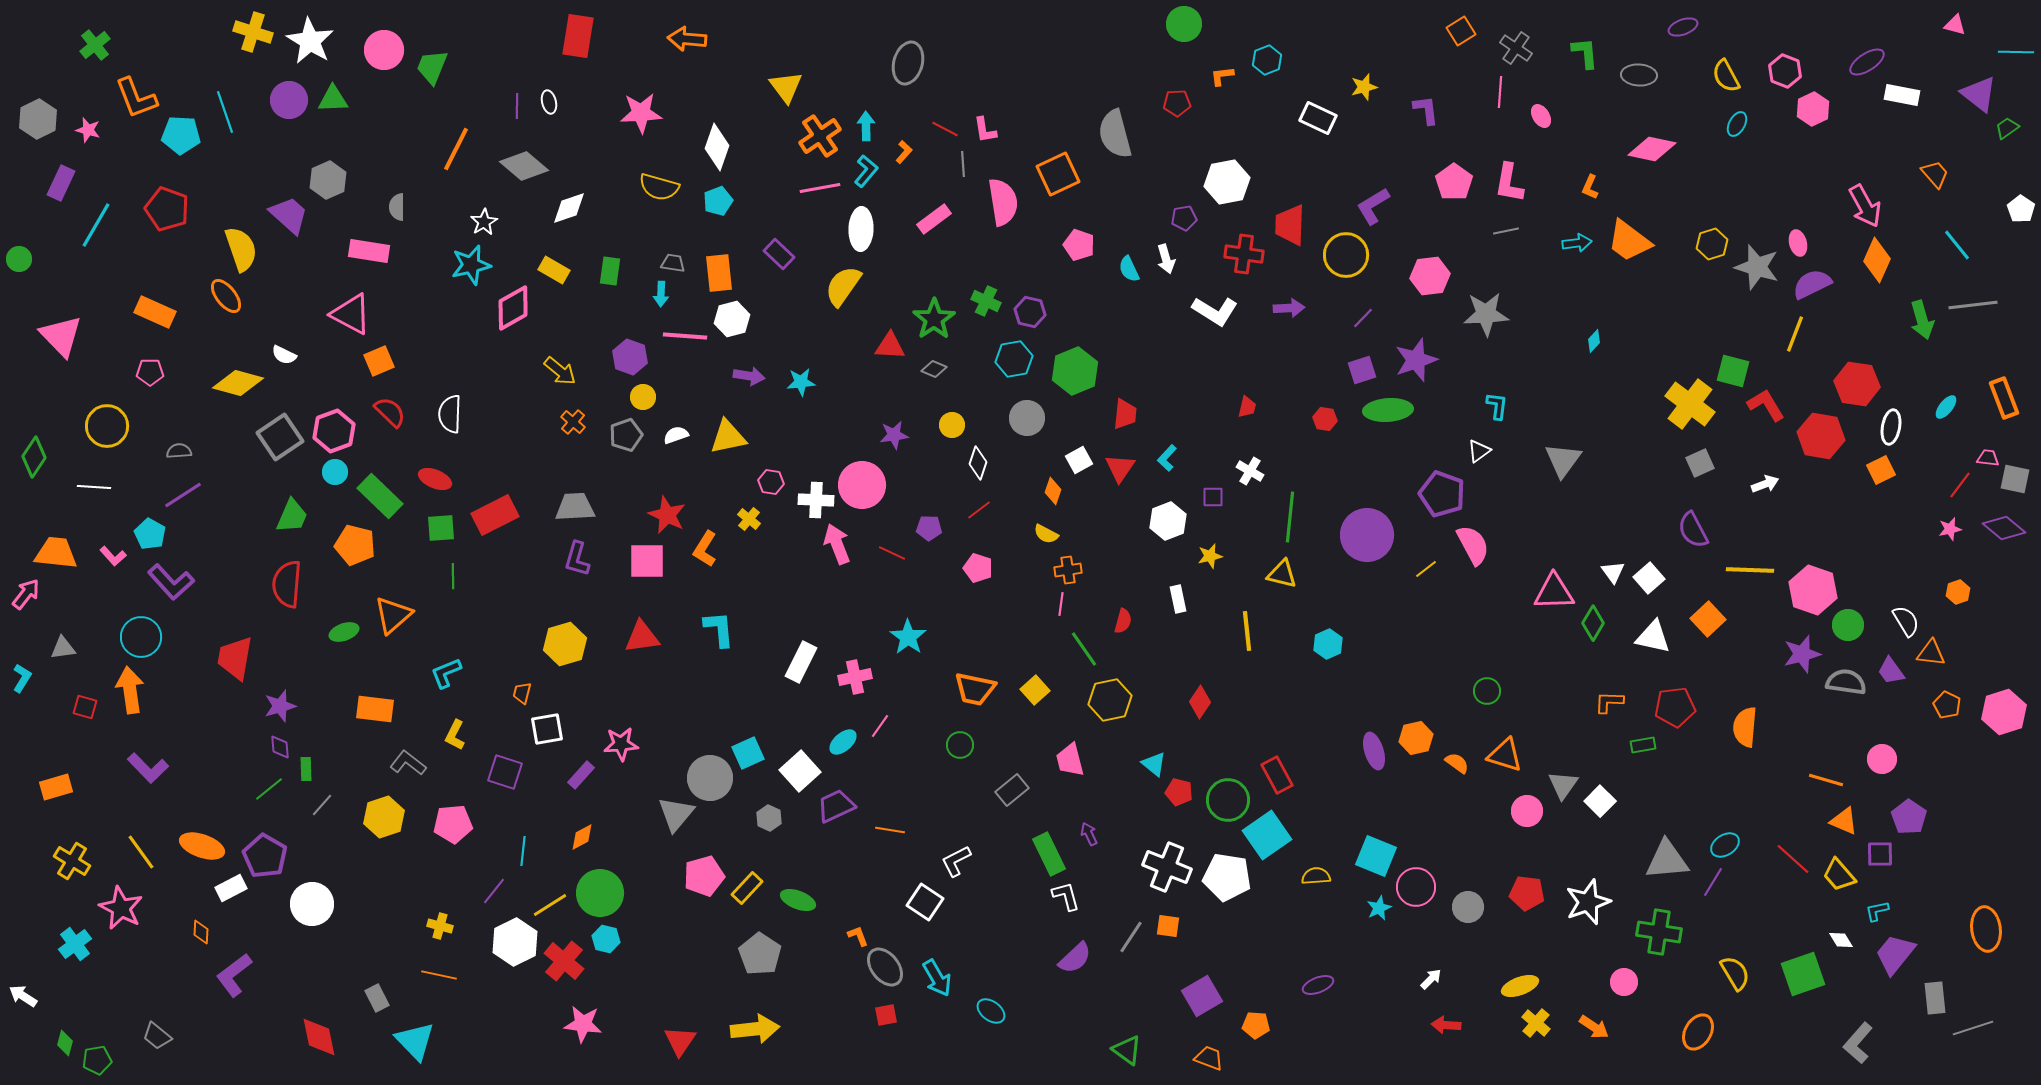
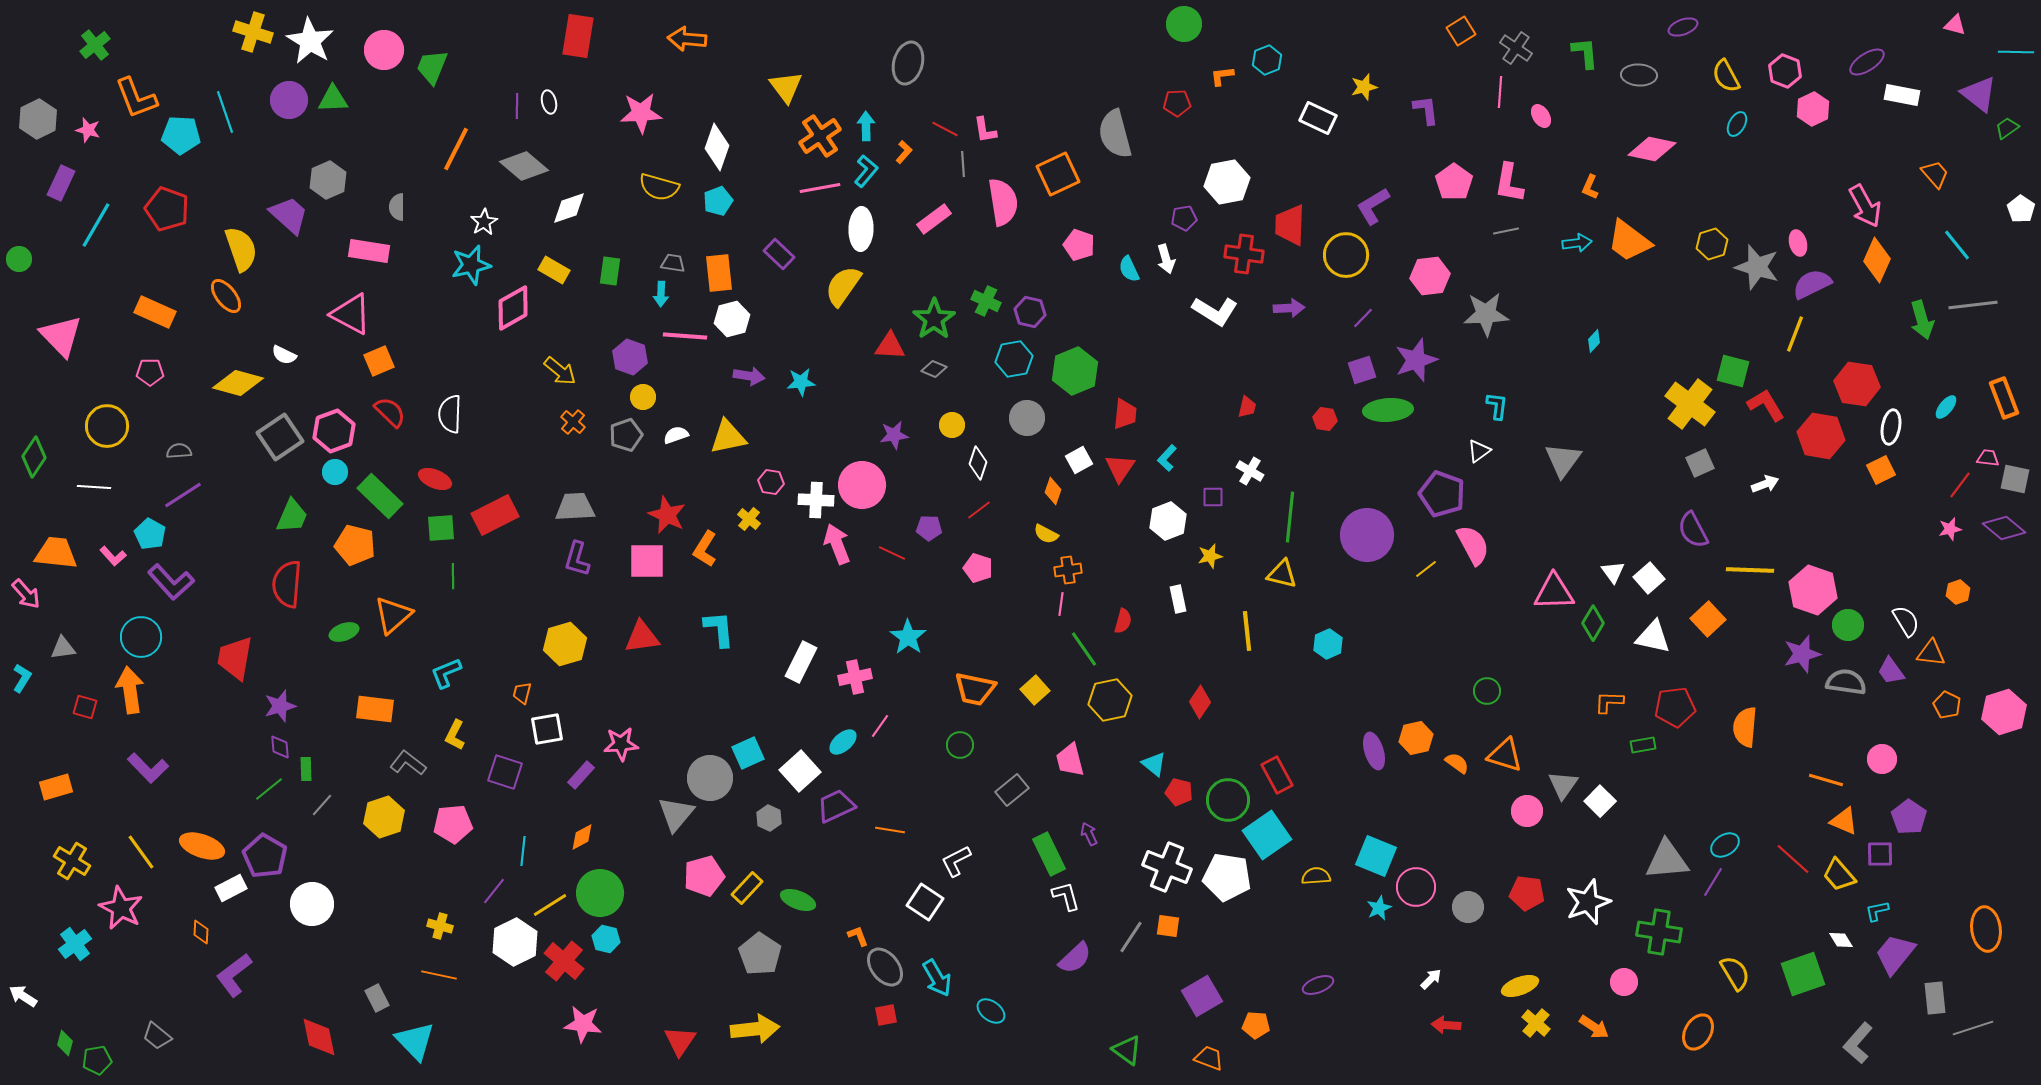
pink arrow at (26, 594): rotated 100 degrees clockwise
